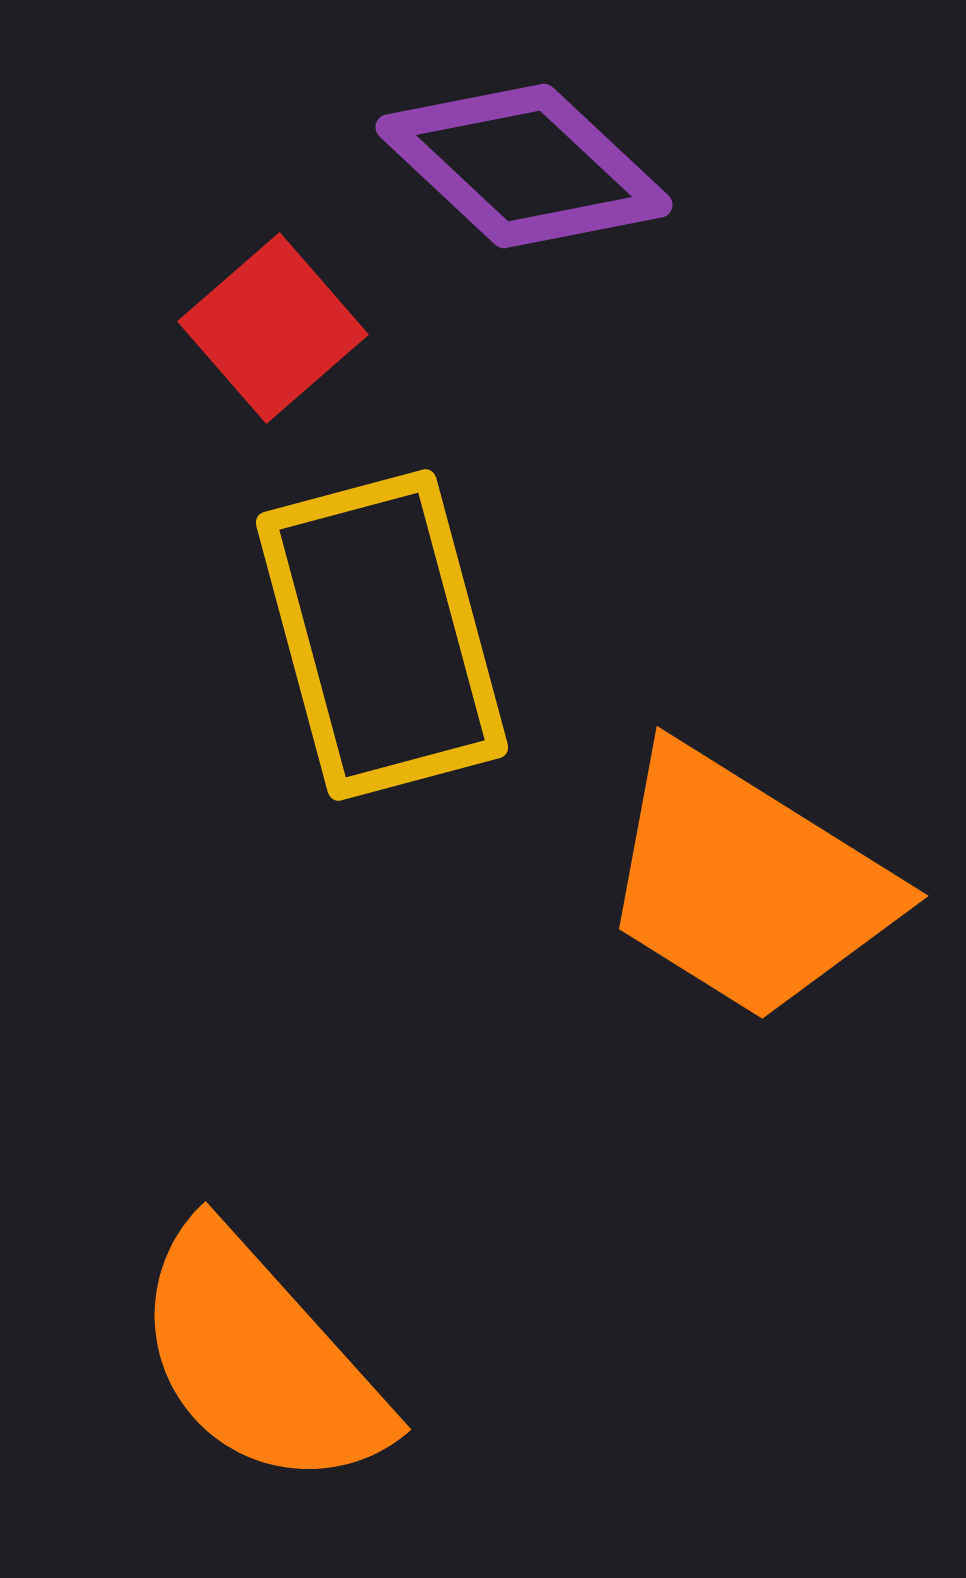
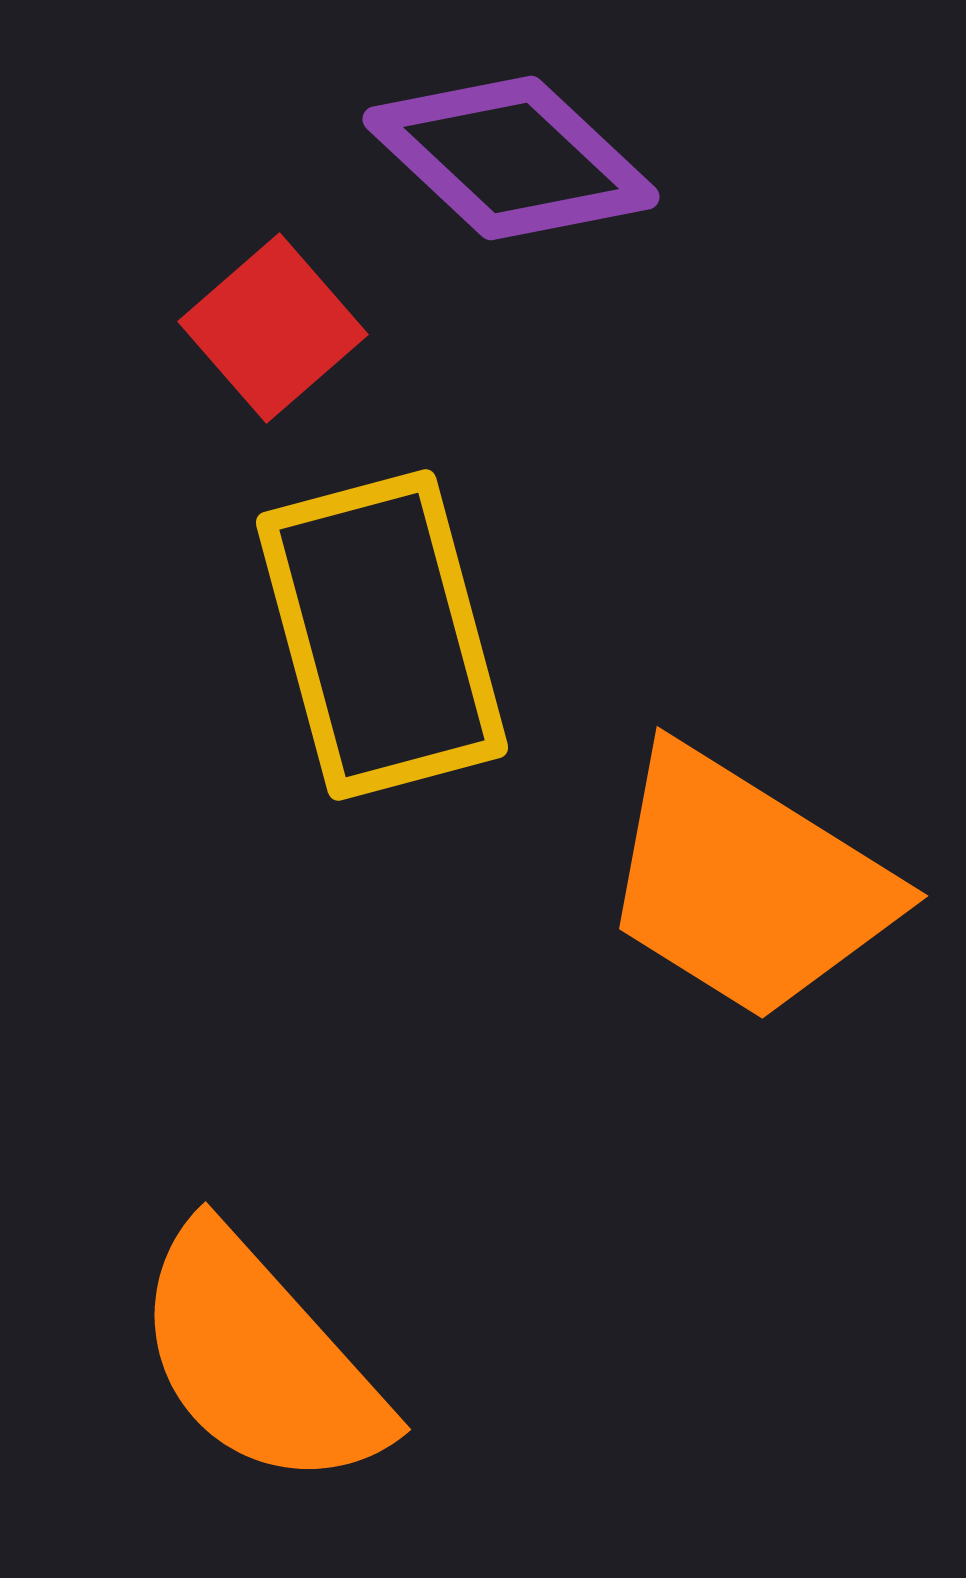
purple diamond: moved 13 px left, 8 px up
